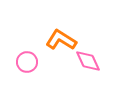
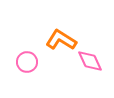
pink diamond: moved 2 px right
